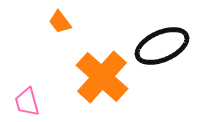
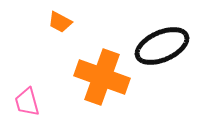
orange trapezoid: rotated 25 degrees counterclockwise
orange cross: rotated 22 degrees counterclockwise
